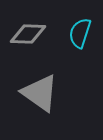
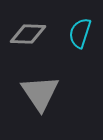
gray triangle: rotated 21 degrees clockwise
